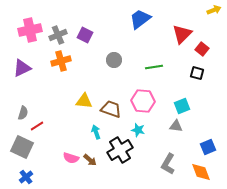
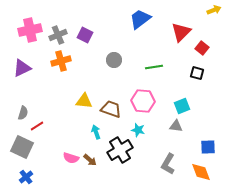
red triangle: moved 1 px left, 2 px up
red square: moved 1 px up
blue square: rotated 21 degrees clockwise
